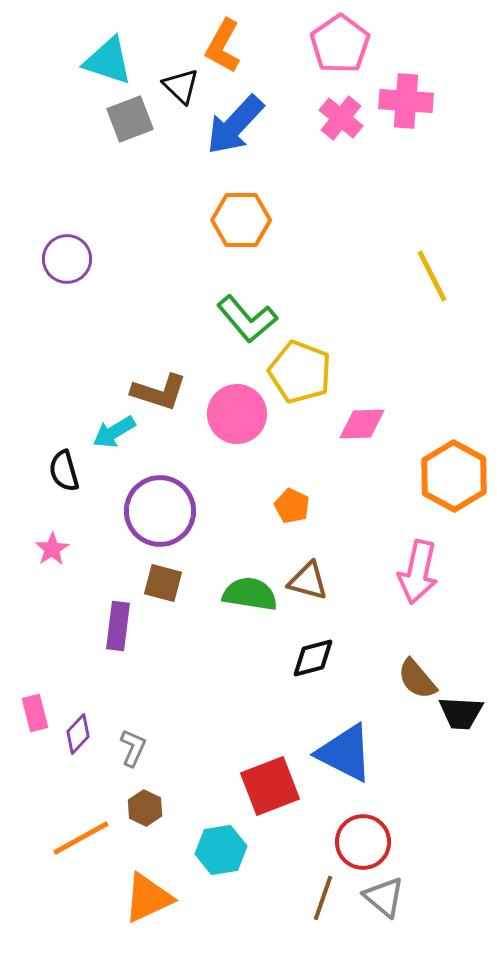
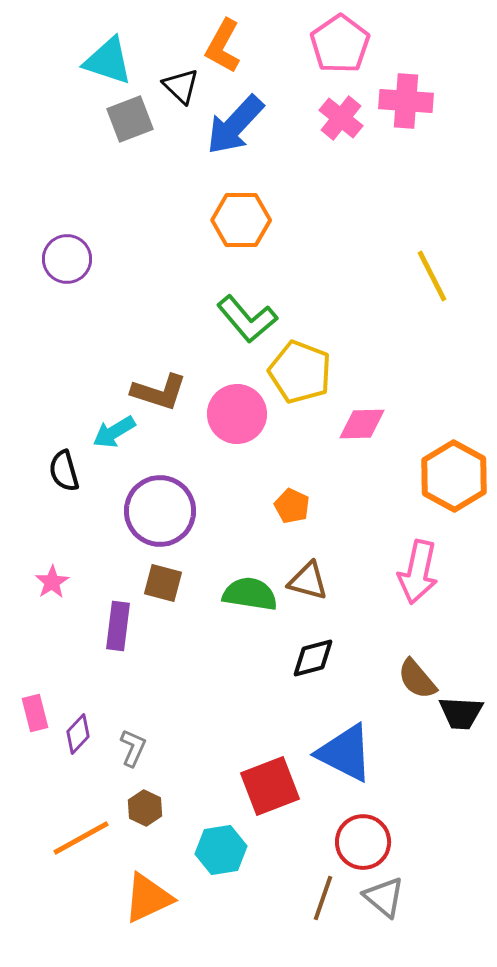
pink star at (52, 549): moved 33 px down
